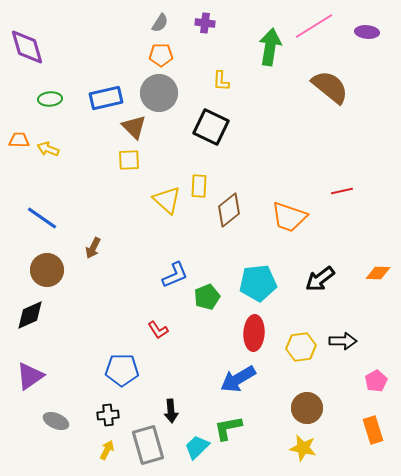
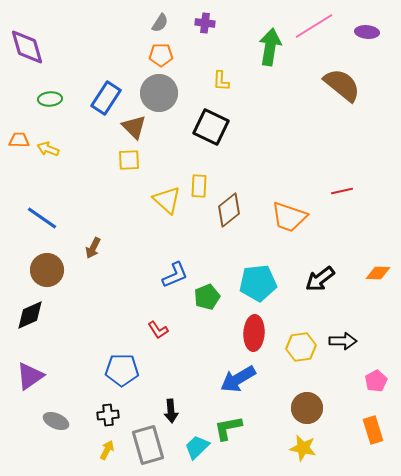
brown semicircle at (330, 87): moved 12 px right, 2 px up
blue rectangle at (106, 98): rotated 44 degrees counterclockwise
